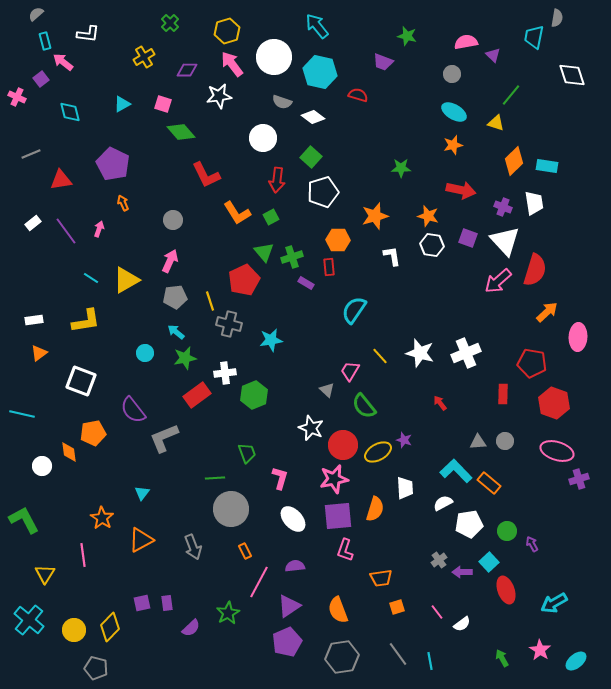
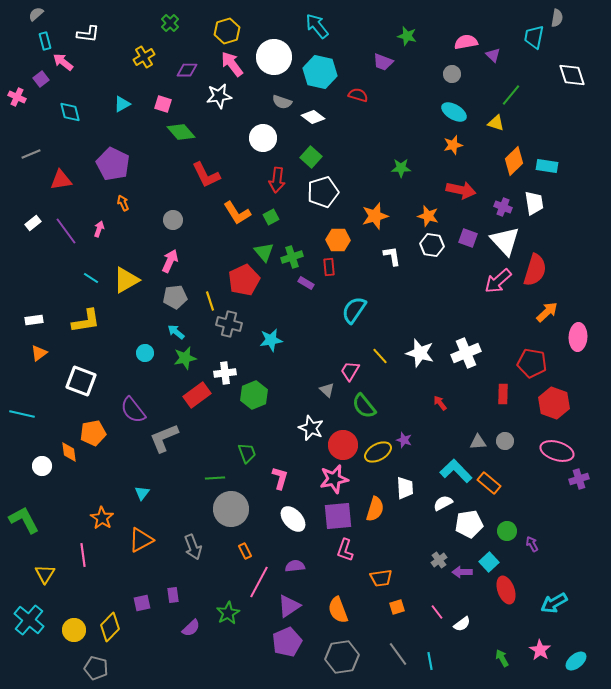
purple rectangle at (167, 603): moved 6 px right, 8 px up
